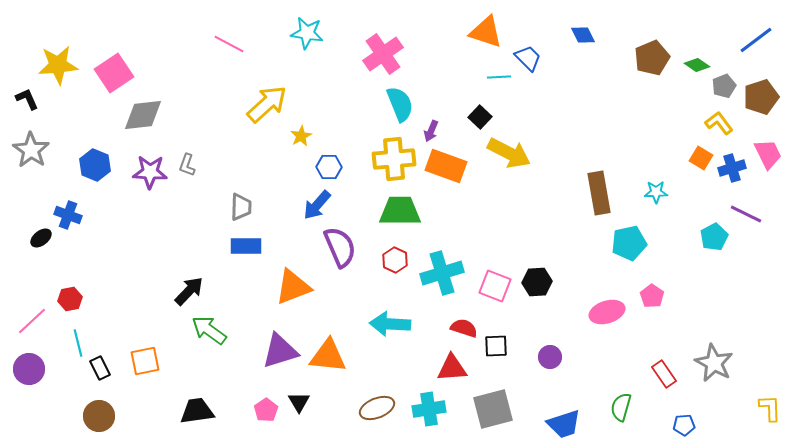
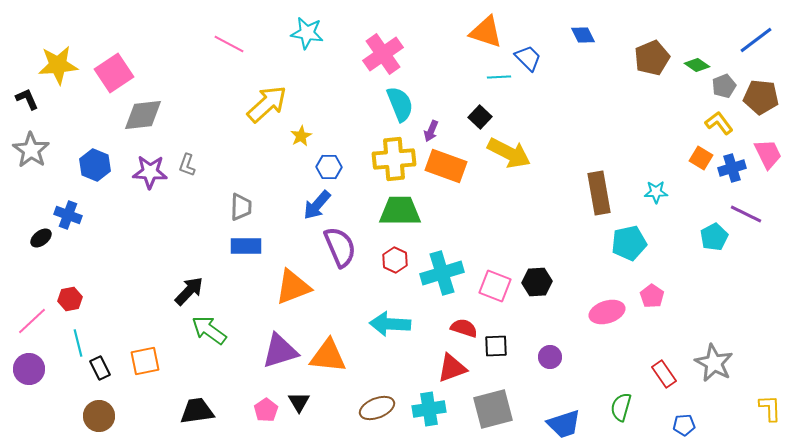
brown pentagon at (761, 97): rotated 24 degrees clockwise
red triangle at (452, 368): rotated 16 degrees counterclockwise
